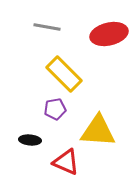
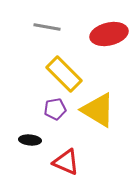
yellow triangle: moved 21 px up; rotated 27 degrees clockwise
